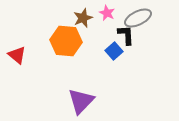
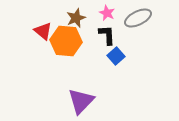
brown star: moved 7 px left
black L-shape: moved 19 px left
blue square: moved 2 px right, 5 px down
red triangle: moved 26 px right, 24 px up
